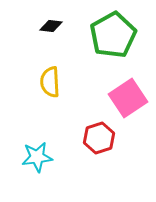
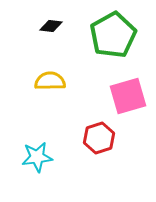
yellow semicircle: moved 1 px up; rotated 92 degrees clockwise
pink square: moved 2 px up; rotated 18 degrees clockwise
